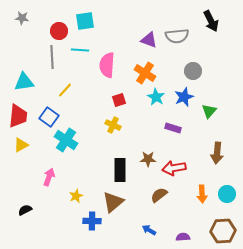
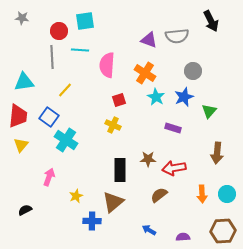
yellow triangle: rotated 21 degrees counterclockwise
